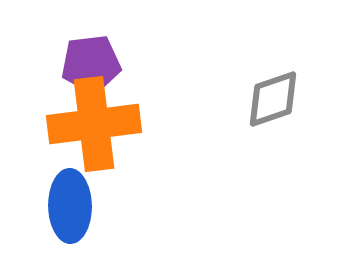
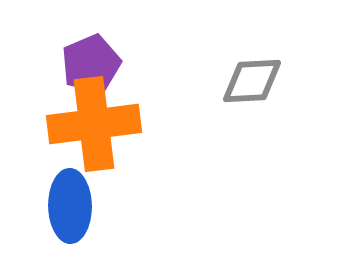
purple pentagon: rotated 16 degrees counterclockwise
gray diamond: moved 21 px left, 18 px up; rotated 16 degrees clockwise
